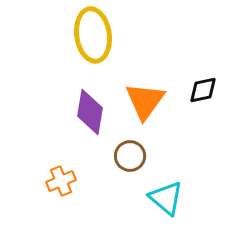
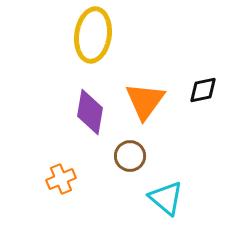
yellow ellipse: rotated 16 degrees clockwise
orange cross: moved 2 px up
